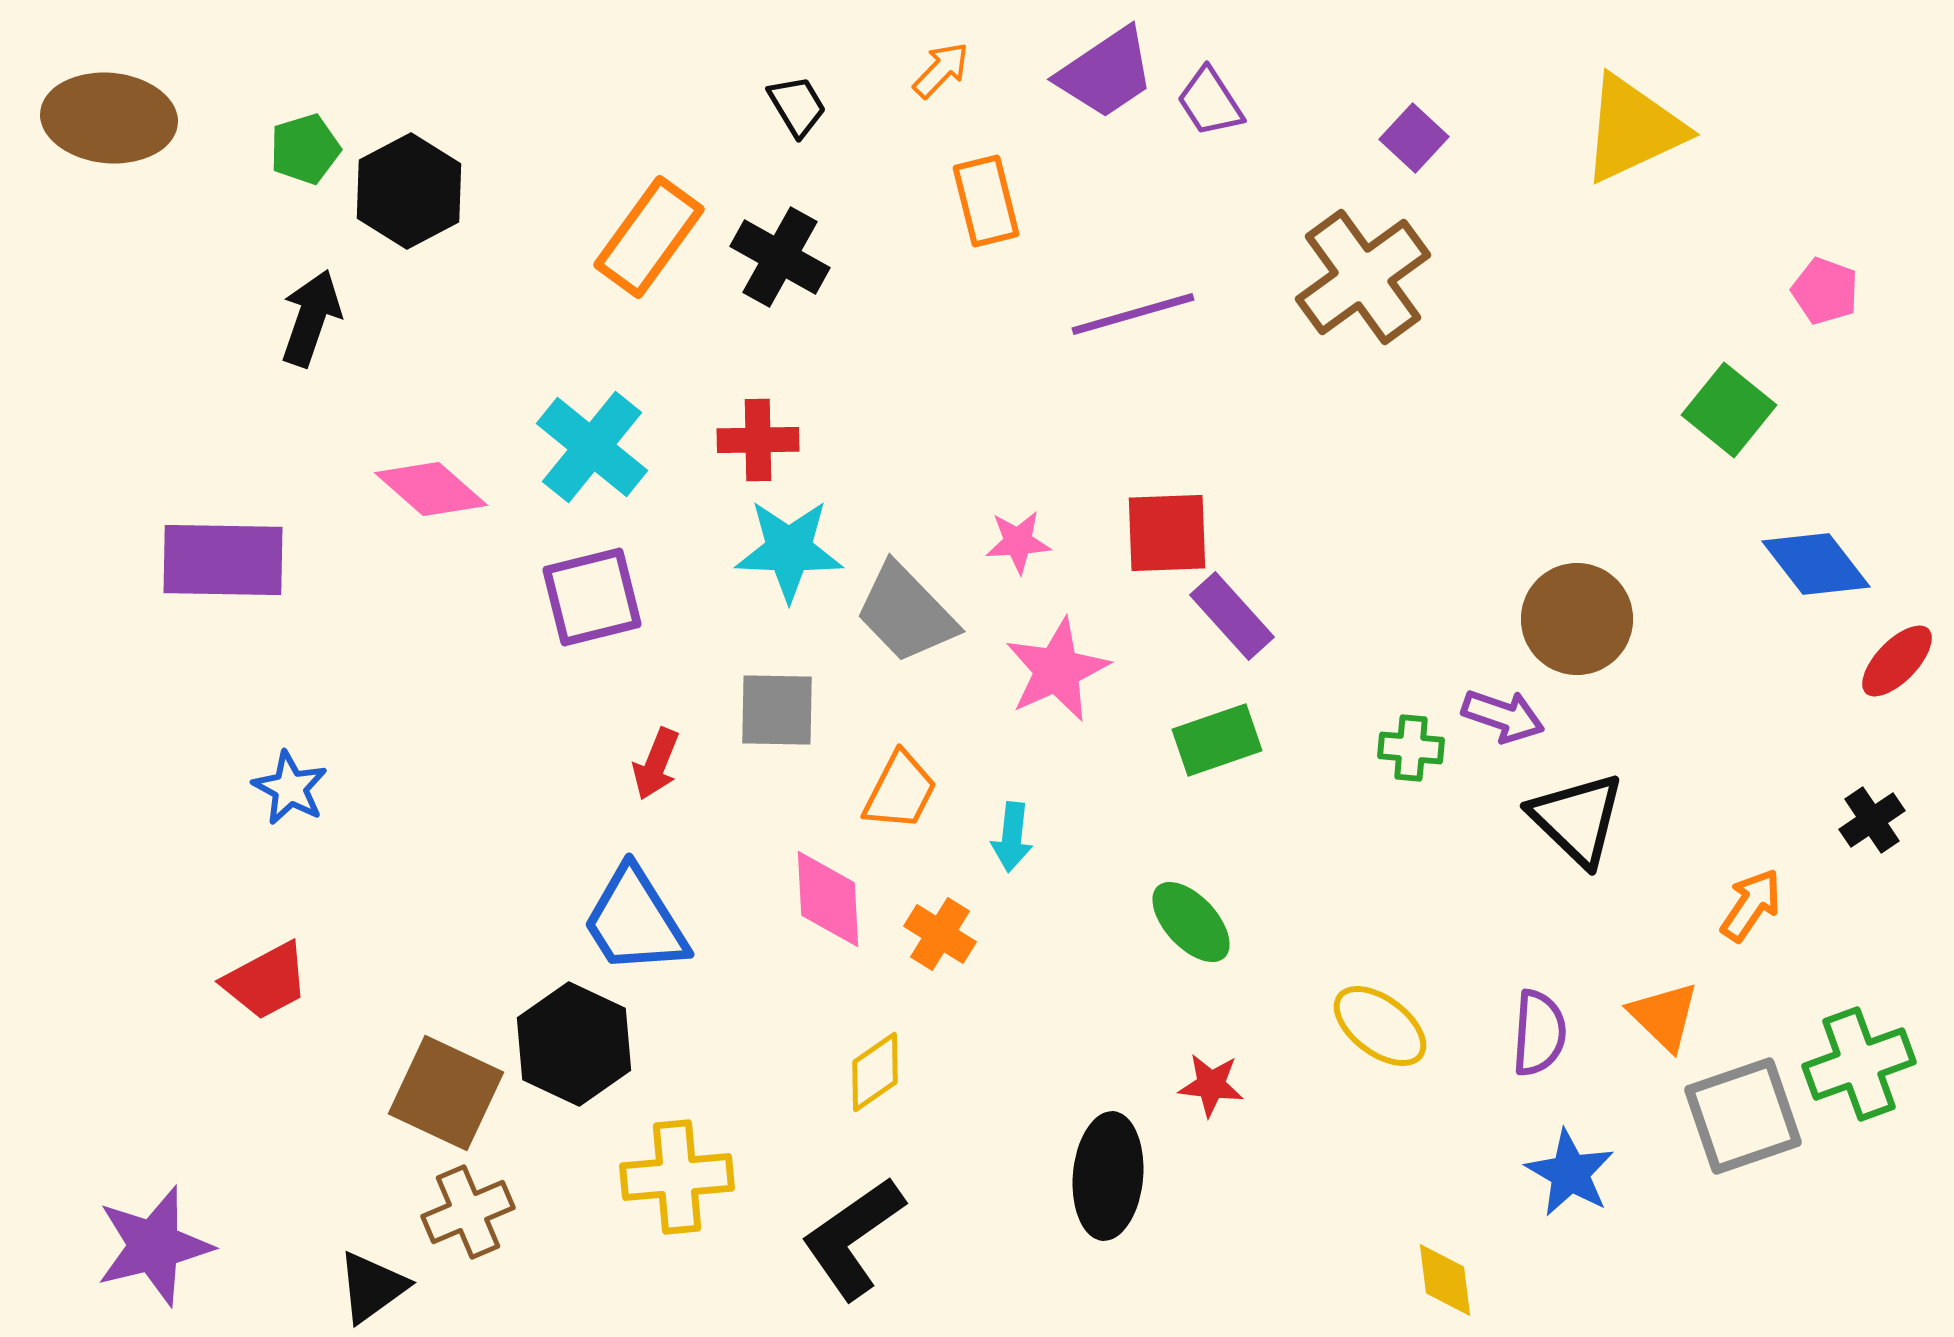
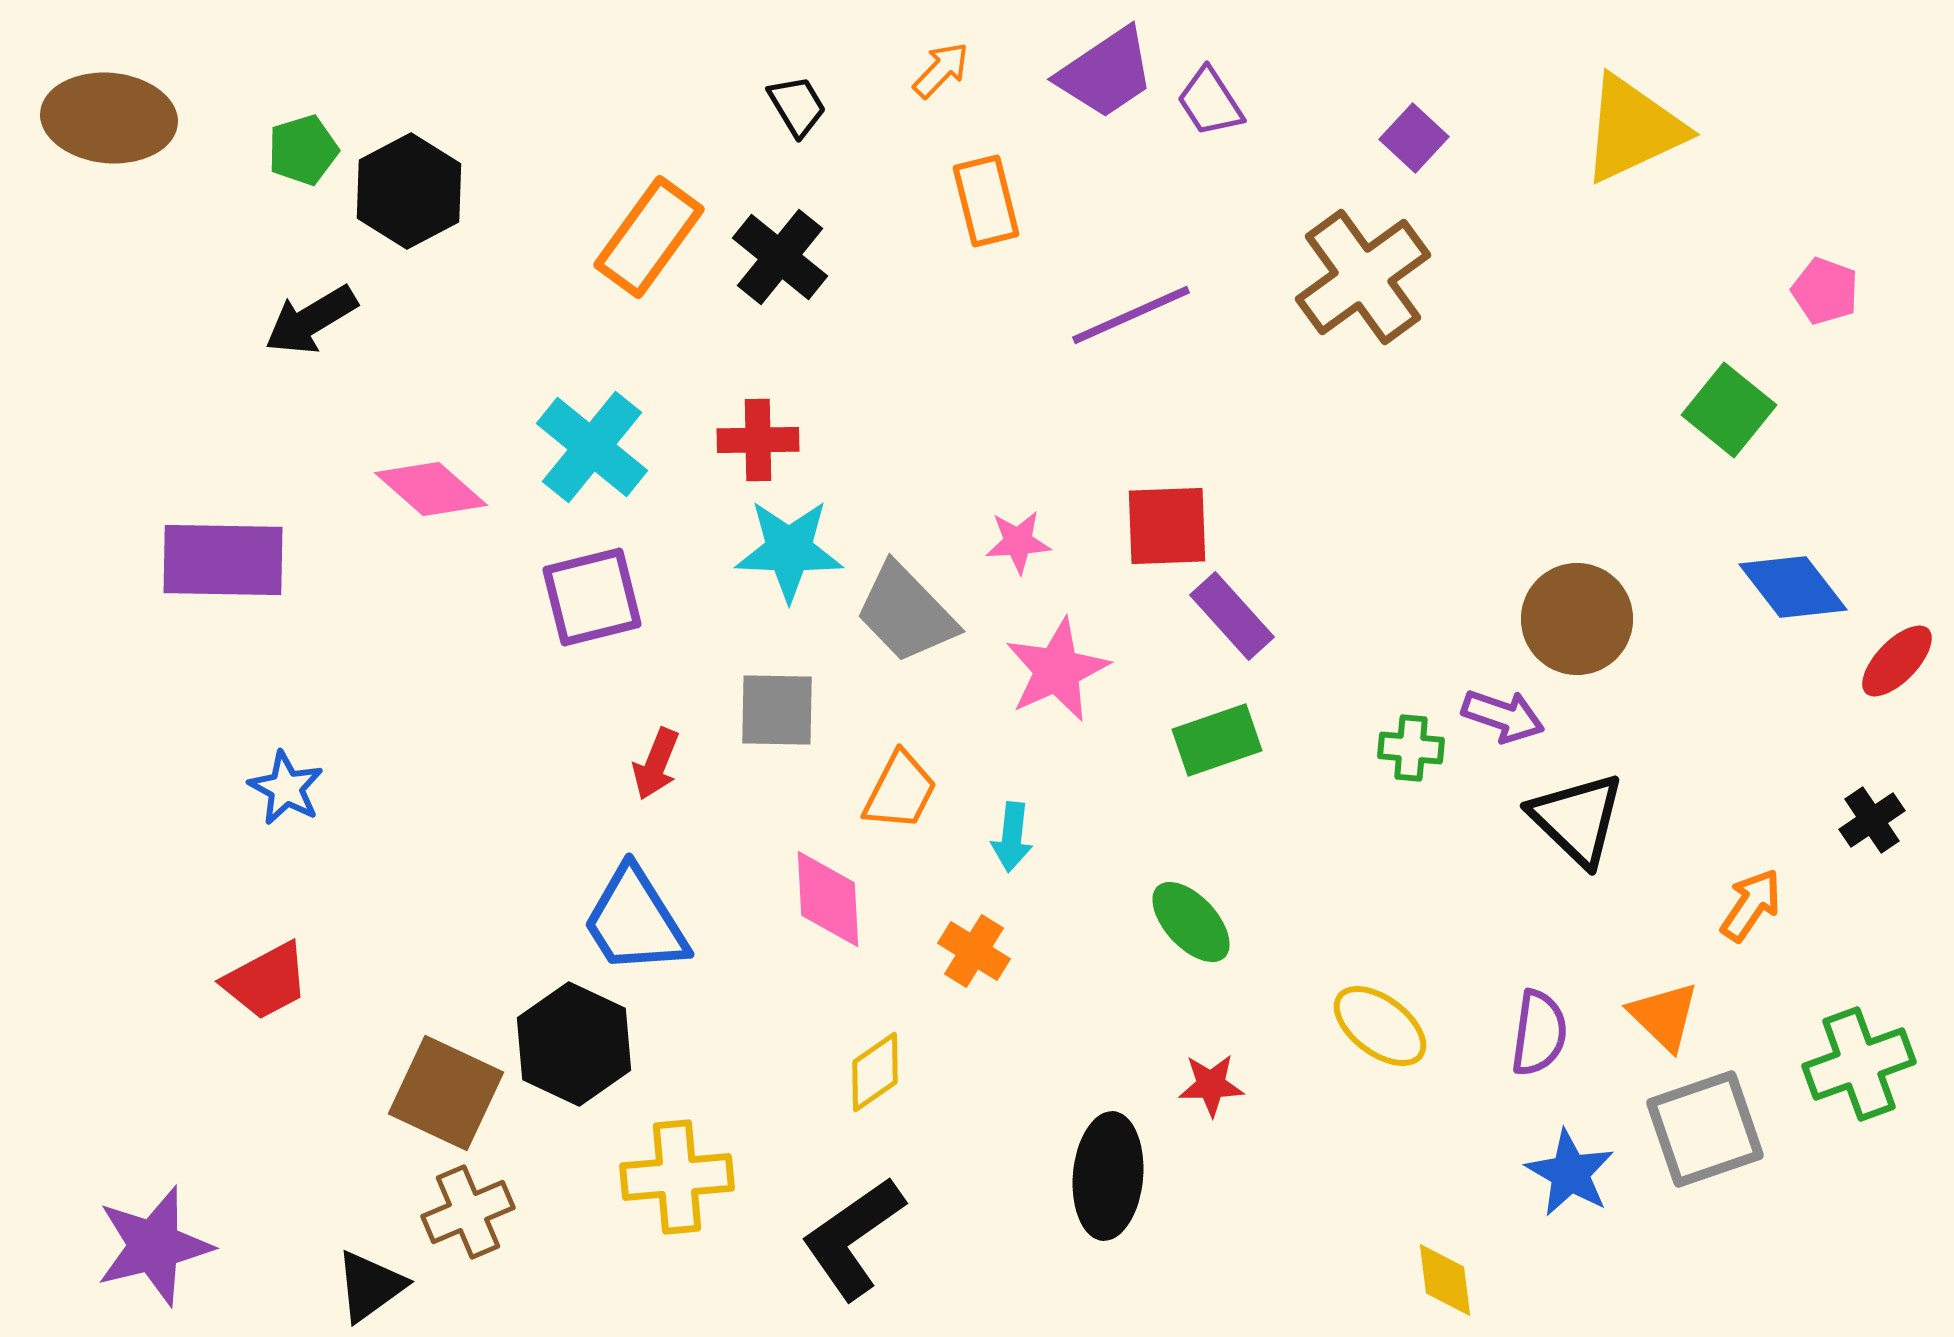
green pentagon at (305, 149): moved 2 px left, 1 px down
black cross at (780, 257): rotated 10 degrees clockwise
purple line at (1133, 314): moved 2 px left, 1 px down; rotated 8 degrees counterclockwise
black arrow at (311, 318): moved 2 px down; rotated 140 degrees counterclockwise
red square at (1167, 533): moved 7 px up
blue diamond at (1816, 564): moved 23 px left, 23 px down
blue star at (290, 788): moved 4 px left
orange cross at (940, 934): moved 34 px right, 17 px down
purple semicircle at (1539, 1033): rotated 4 degrees clockwise
red star at (1211, 1085): rotated 8 degrees counterclockwise
gray square at (1743, 1116): moved 38 px left, 13 px down
black triangle at (372, 1287): moved 2 px left, 1 px up
